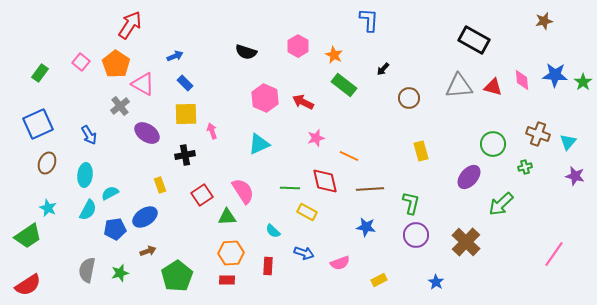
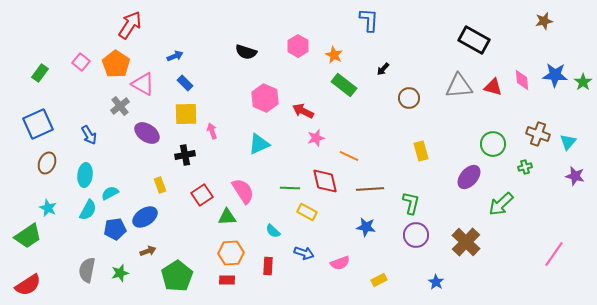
red arrow at (303, 102): moved 9 px down
